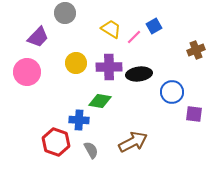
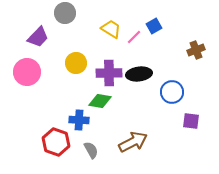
purple cross: moved 6 px down
purple square: moved 3 px left, 7 px down
